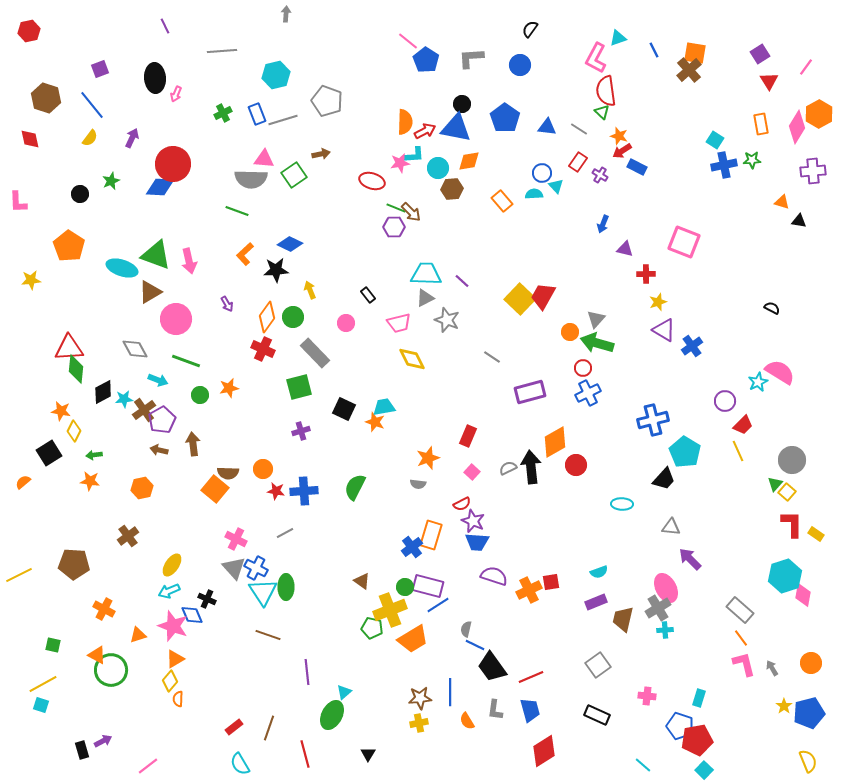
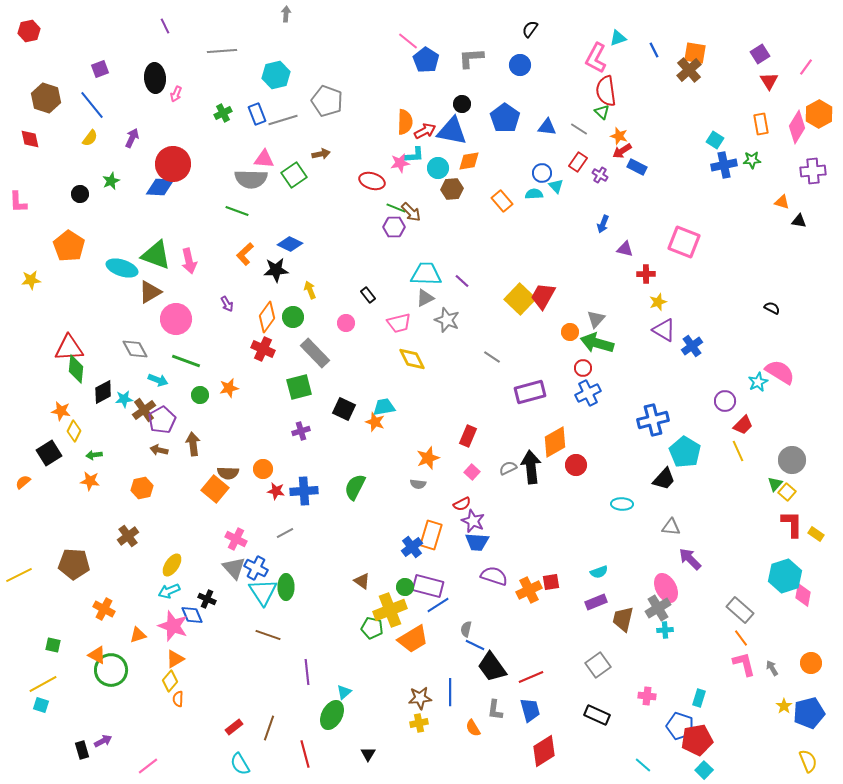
blue triangle at (456, 128): moved 4 px left, 3 px down
orange semicircle at (467, 721): moved 6 px right, 7 px down
